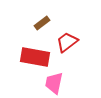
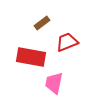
red trapezoid: rotated 15 degrees clockwise
red rectangle: moved 4 px left
